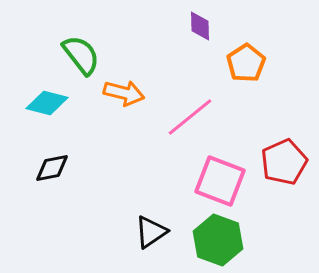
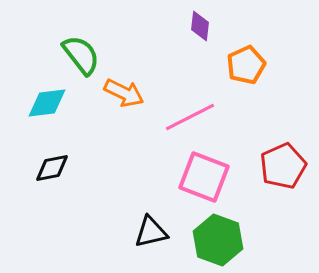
purple diamond: rotated 8 degrees clockwise
orange pentagon: moved 2 px down; rotated 9 degrees clockwise
orange arrow: rotated 12 degrees clockwise
cyan diamond: rotated 21 degrees counterclockwise
pink line: rotated 12 degrees clockwise
red pentagon: moved 1 px left, 4 px down
pink square: moved 16 px left, 4 px up
black triangle: rotated 21 degrees clockwise
